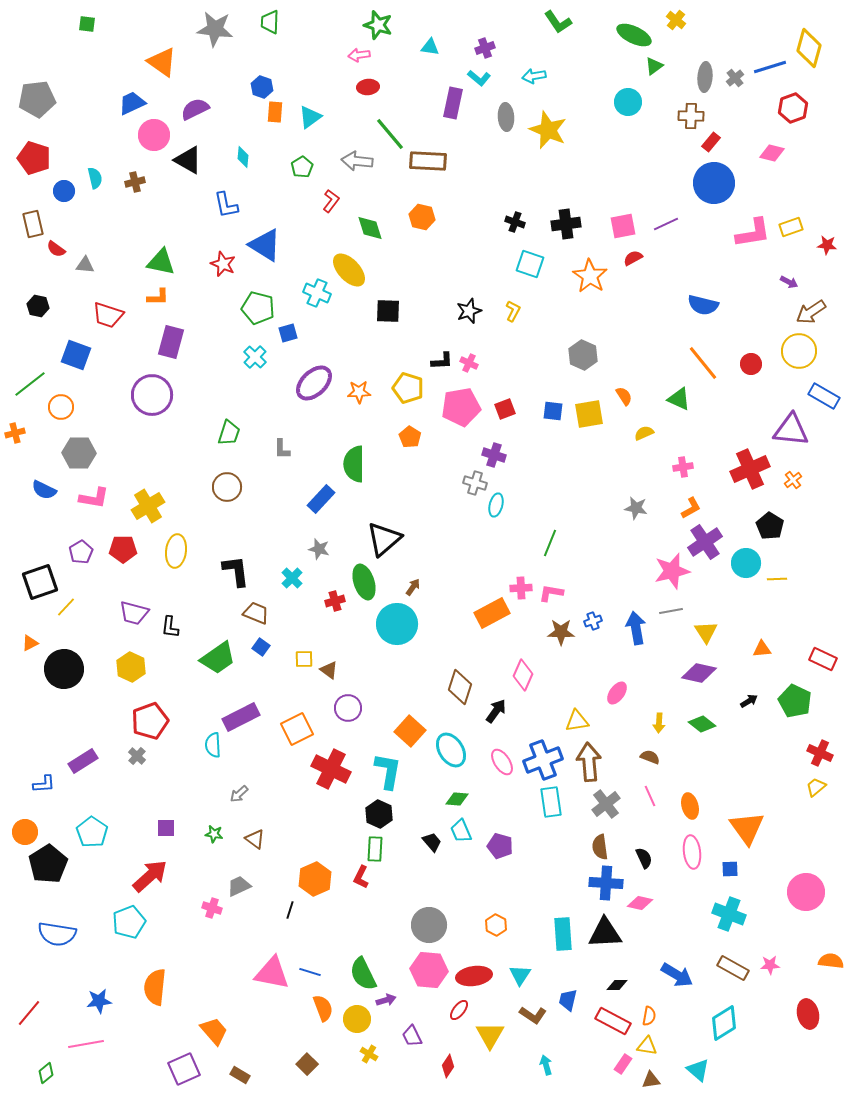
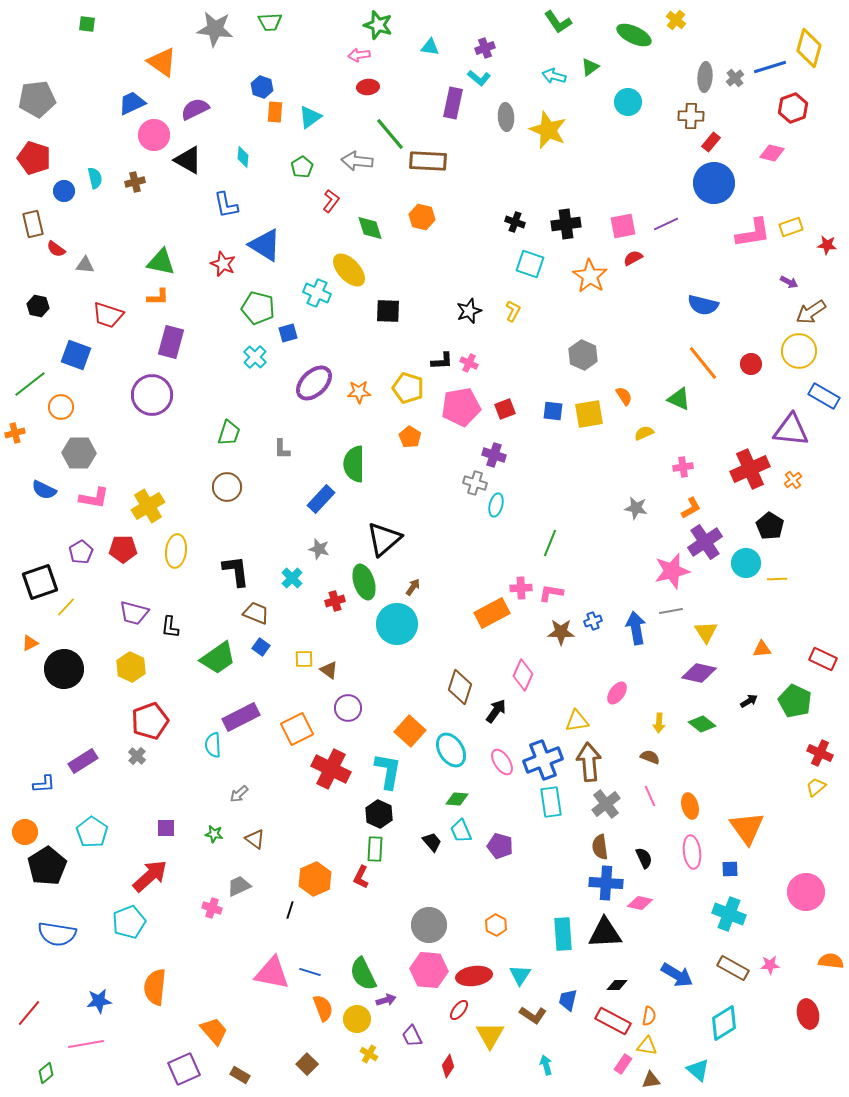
green trapezoid at (270, 22): rotated 95 degrees counterclockwise
green triangle at (654, 66): moved 64 px left, 1 px down
cyan arrow at (534, 76): moved 20 px right; rotated 25 degrees clockwise
black pentagon at (48, 864): moved 1 px left, 2 px down
